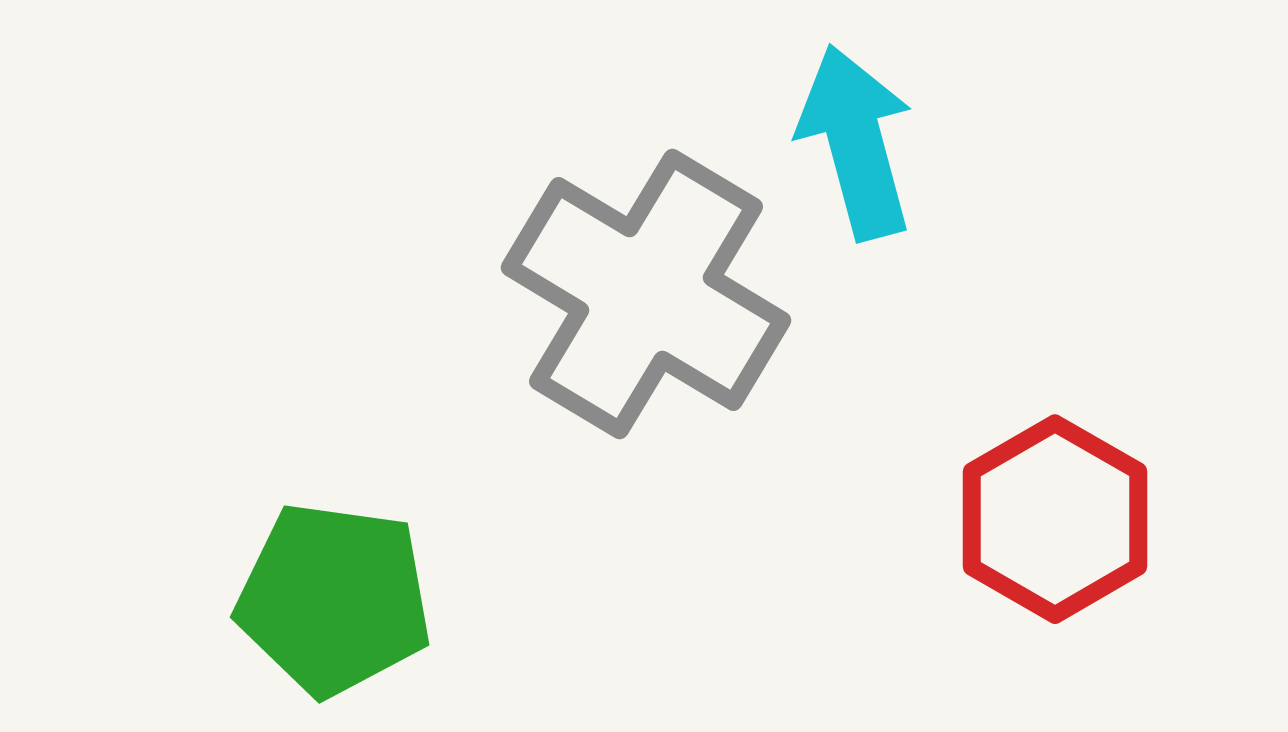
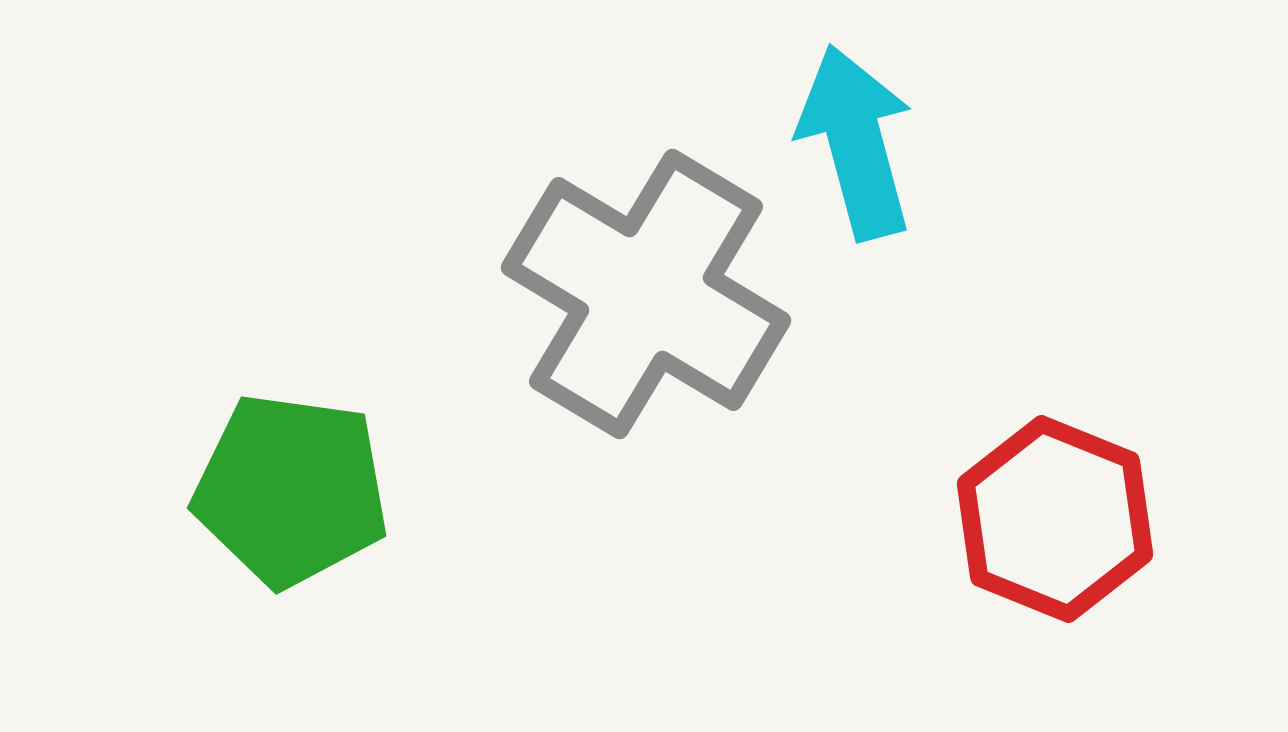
red hexagon: rotated 8 degrees counterclockwise
green pentagon: moved 43 px left, 109 px up
